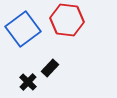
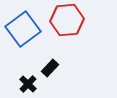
red hexagon: rotated 12 degrees counterclockwise
black cross: moved 2 px down
